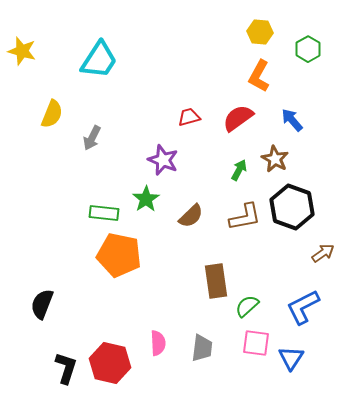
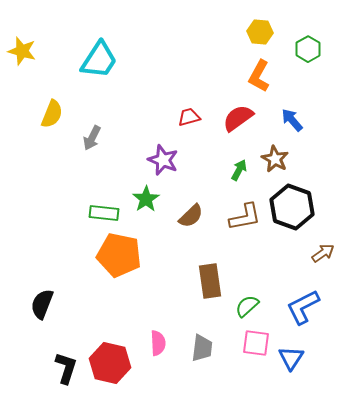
brown rectangle: moved 6 px left
